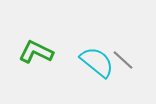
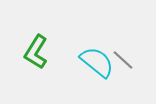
green L-shape: rotated 84 degrees counterclockwise
